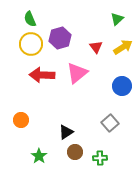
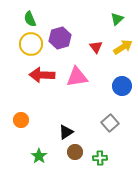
pink triangle: moved 4 px down; rotated 30 degrees clockwise
